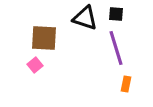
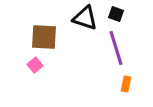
black square: rotated 14 degrees clockwise
brown square: moved 1 px up
